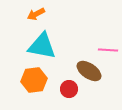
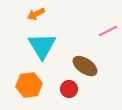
cyan triangle: rotated 48 degrees clockwise
pink line: moved 19 px up; rotated 30 degrees counterclockwise
brown ellipse: moved 4 px left, 5 px up
orange hexagon: moved 5 px left, 5 px down
